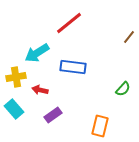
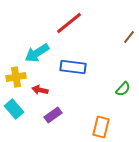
orange rectangle: moved 1 px right, 1 px down
